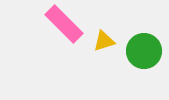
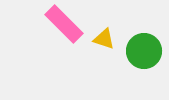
yellow triangle: moved 2 px up; rotated 35 degrees clockwise
